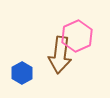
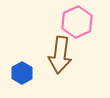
pink hexagon: moved 14 px up
